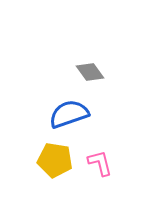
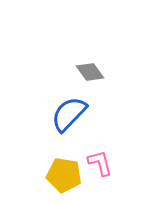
blue semicircle: rotated 27 degrees counterclockwise
yellow pentagon: moved 9 px right, 15 px down
